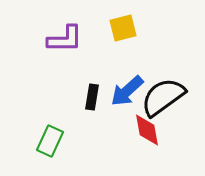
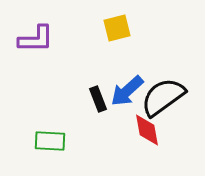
yellow square: moved 6 px left
purple L-shape: moved 29 px left
black rectangle: moved 6 px right, 2 px down; rotated 30 degrees counterclockwise
green rectangle: rotated 68 degrees clockwise
